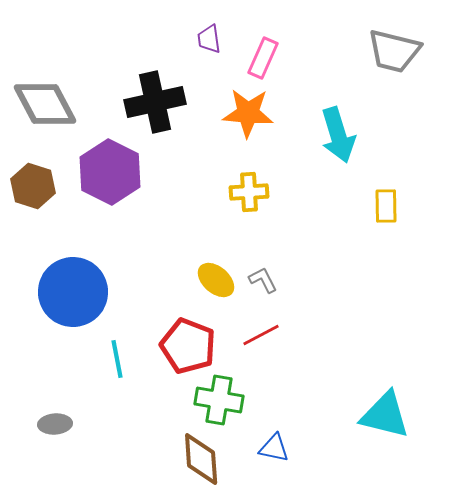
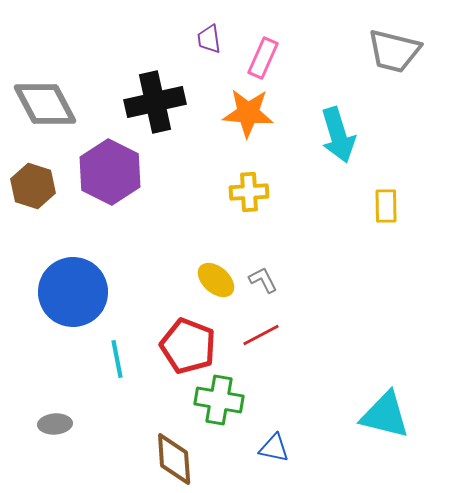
brown diamond: moved 27 px left
